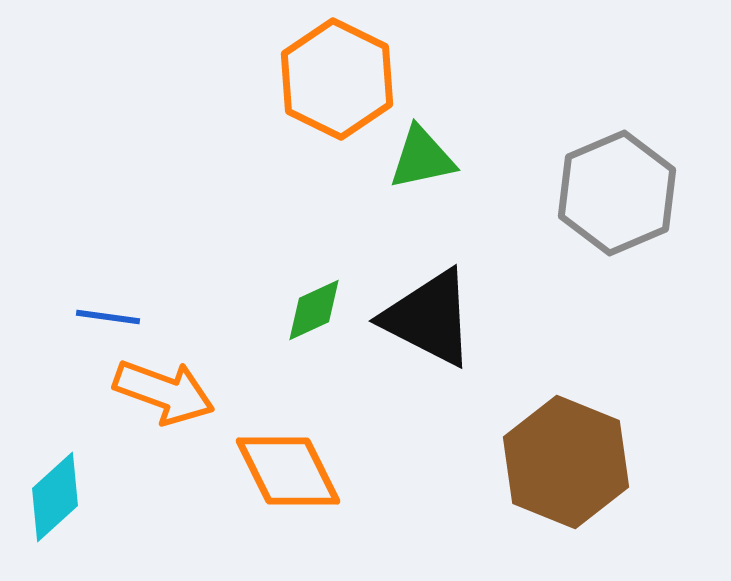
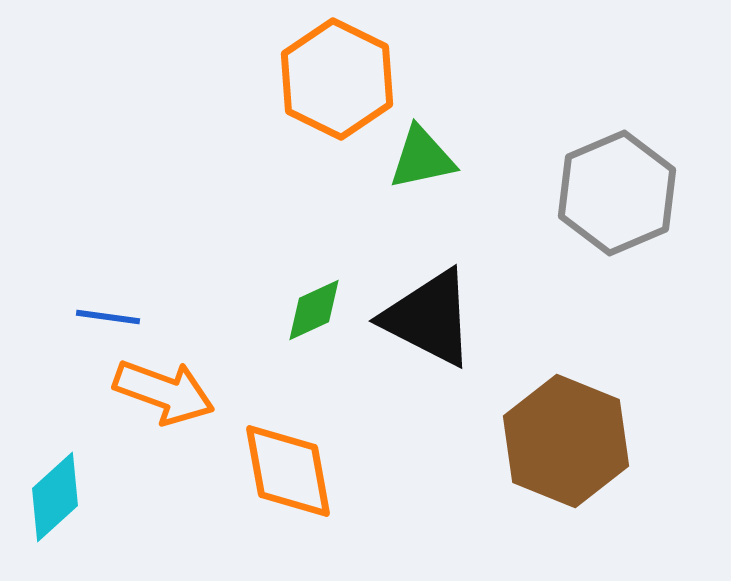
brown hexagon: moved 21 px up
orange diamond: rotated 16 degrees clockwise
